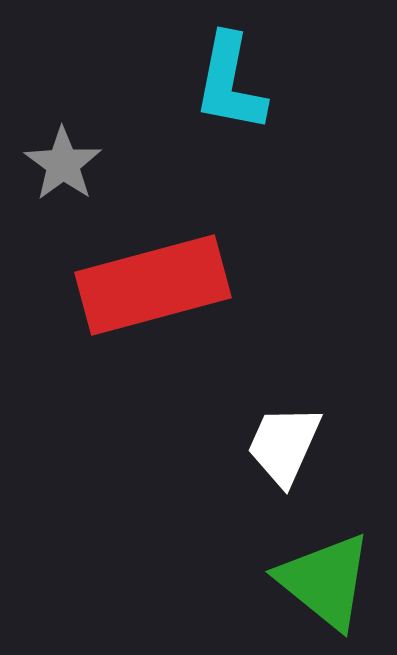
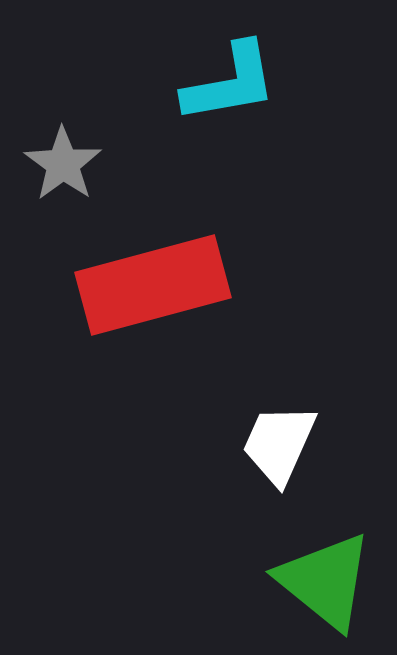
cyan L-shape: rotated 111 degrees counterclockwise
white trapezoid: moved 5 px left, 1 px up
